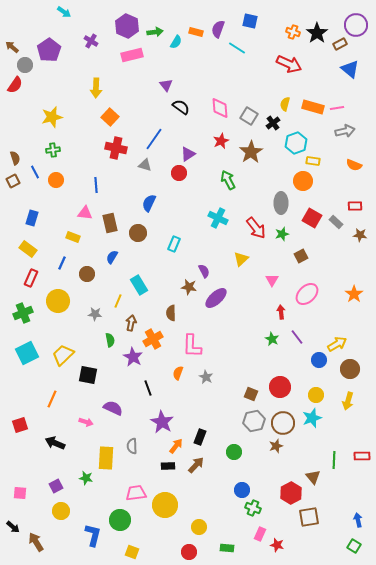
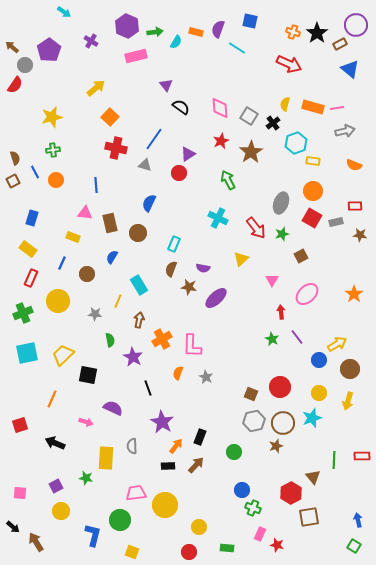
pink rectangle at (132, 55): moved 4 px right, 1 px down
yellow arrow at (96, 88): rotated 132 degrees counterclockwise
orange circle at (303, 181): moved 10 px right, 10 px down
gray ellipse at (281, 203): rotated 20 degrees clockwise
gray rectangle at (336, 222): rotated 56 degrees counterclockwise
purple semicircle at (204, 271): moved 1 px left, 3 px up; rotated 128 degrees clockwise
brown semicircle at (171, 313): moved 44 px up; rotated 21 degrees clockwise
brown arrow at (131, 323): moved 8 px right, 3 px up
orange cross at (153, 339): moved 9 px right
cyan square at (27, 353): rotated 15 degrees clockwise
yellow circle at (316, 395): moved 3 px right, 2 px up
